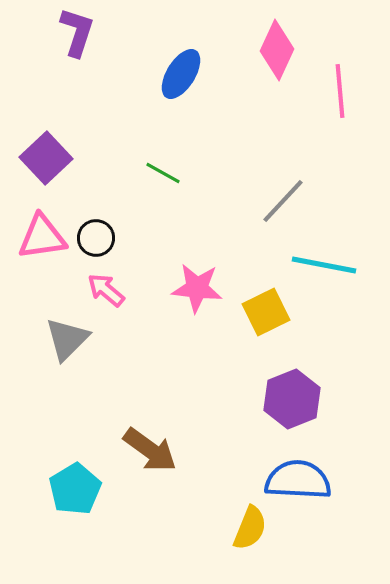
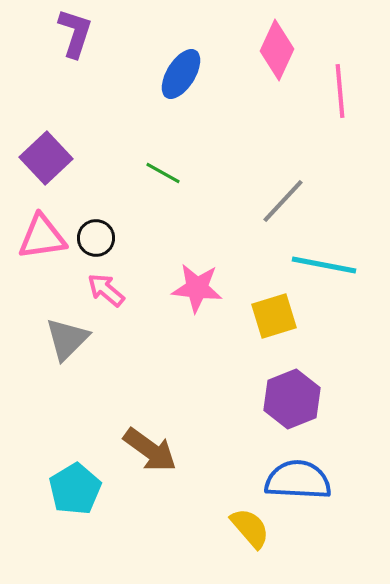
purple L-shape: moved 2 px left, 1 px down
yellow square: moved 8 px right, 4 px down; rotated 9 degrees clockwise
yellow semicircle: rotated 63 degrees counterclockwise
